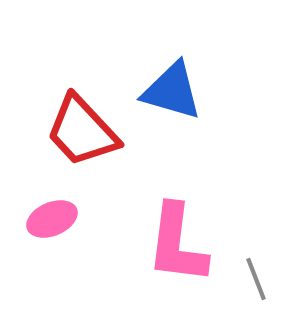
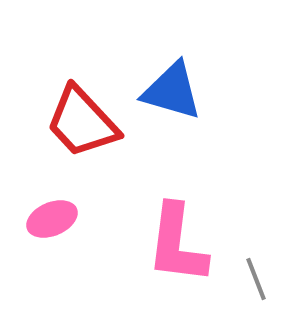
red trapezoid: moved 9 px up
